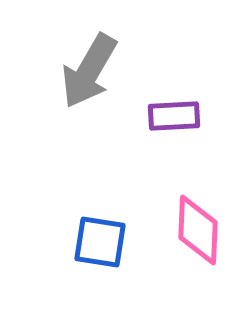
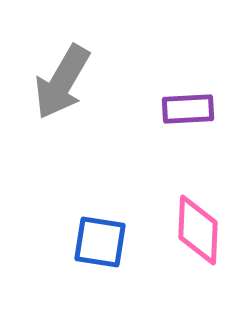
gray arrow: moved 27 px left, 11 px down
purple rectangle: moved 14 px right, 7 px up
